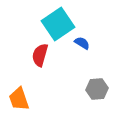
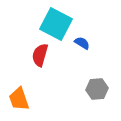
cyan square: moved 2 px left; rotated 28 degrees counterclockwise
